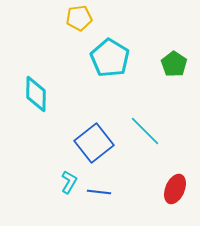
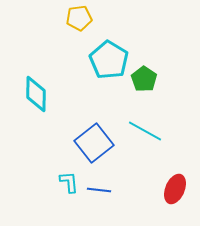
cyan pentagon: moved 1 px left, 2 px down
green pentagon: moved 30 px left, 15 px down
cyan line: rotated 16 degrees counterclockwise
cyan L-shape: rotated 35 degrees counterclockwise
blue line: moved 2 px up
